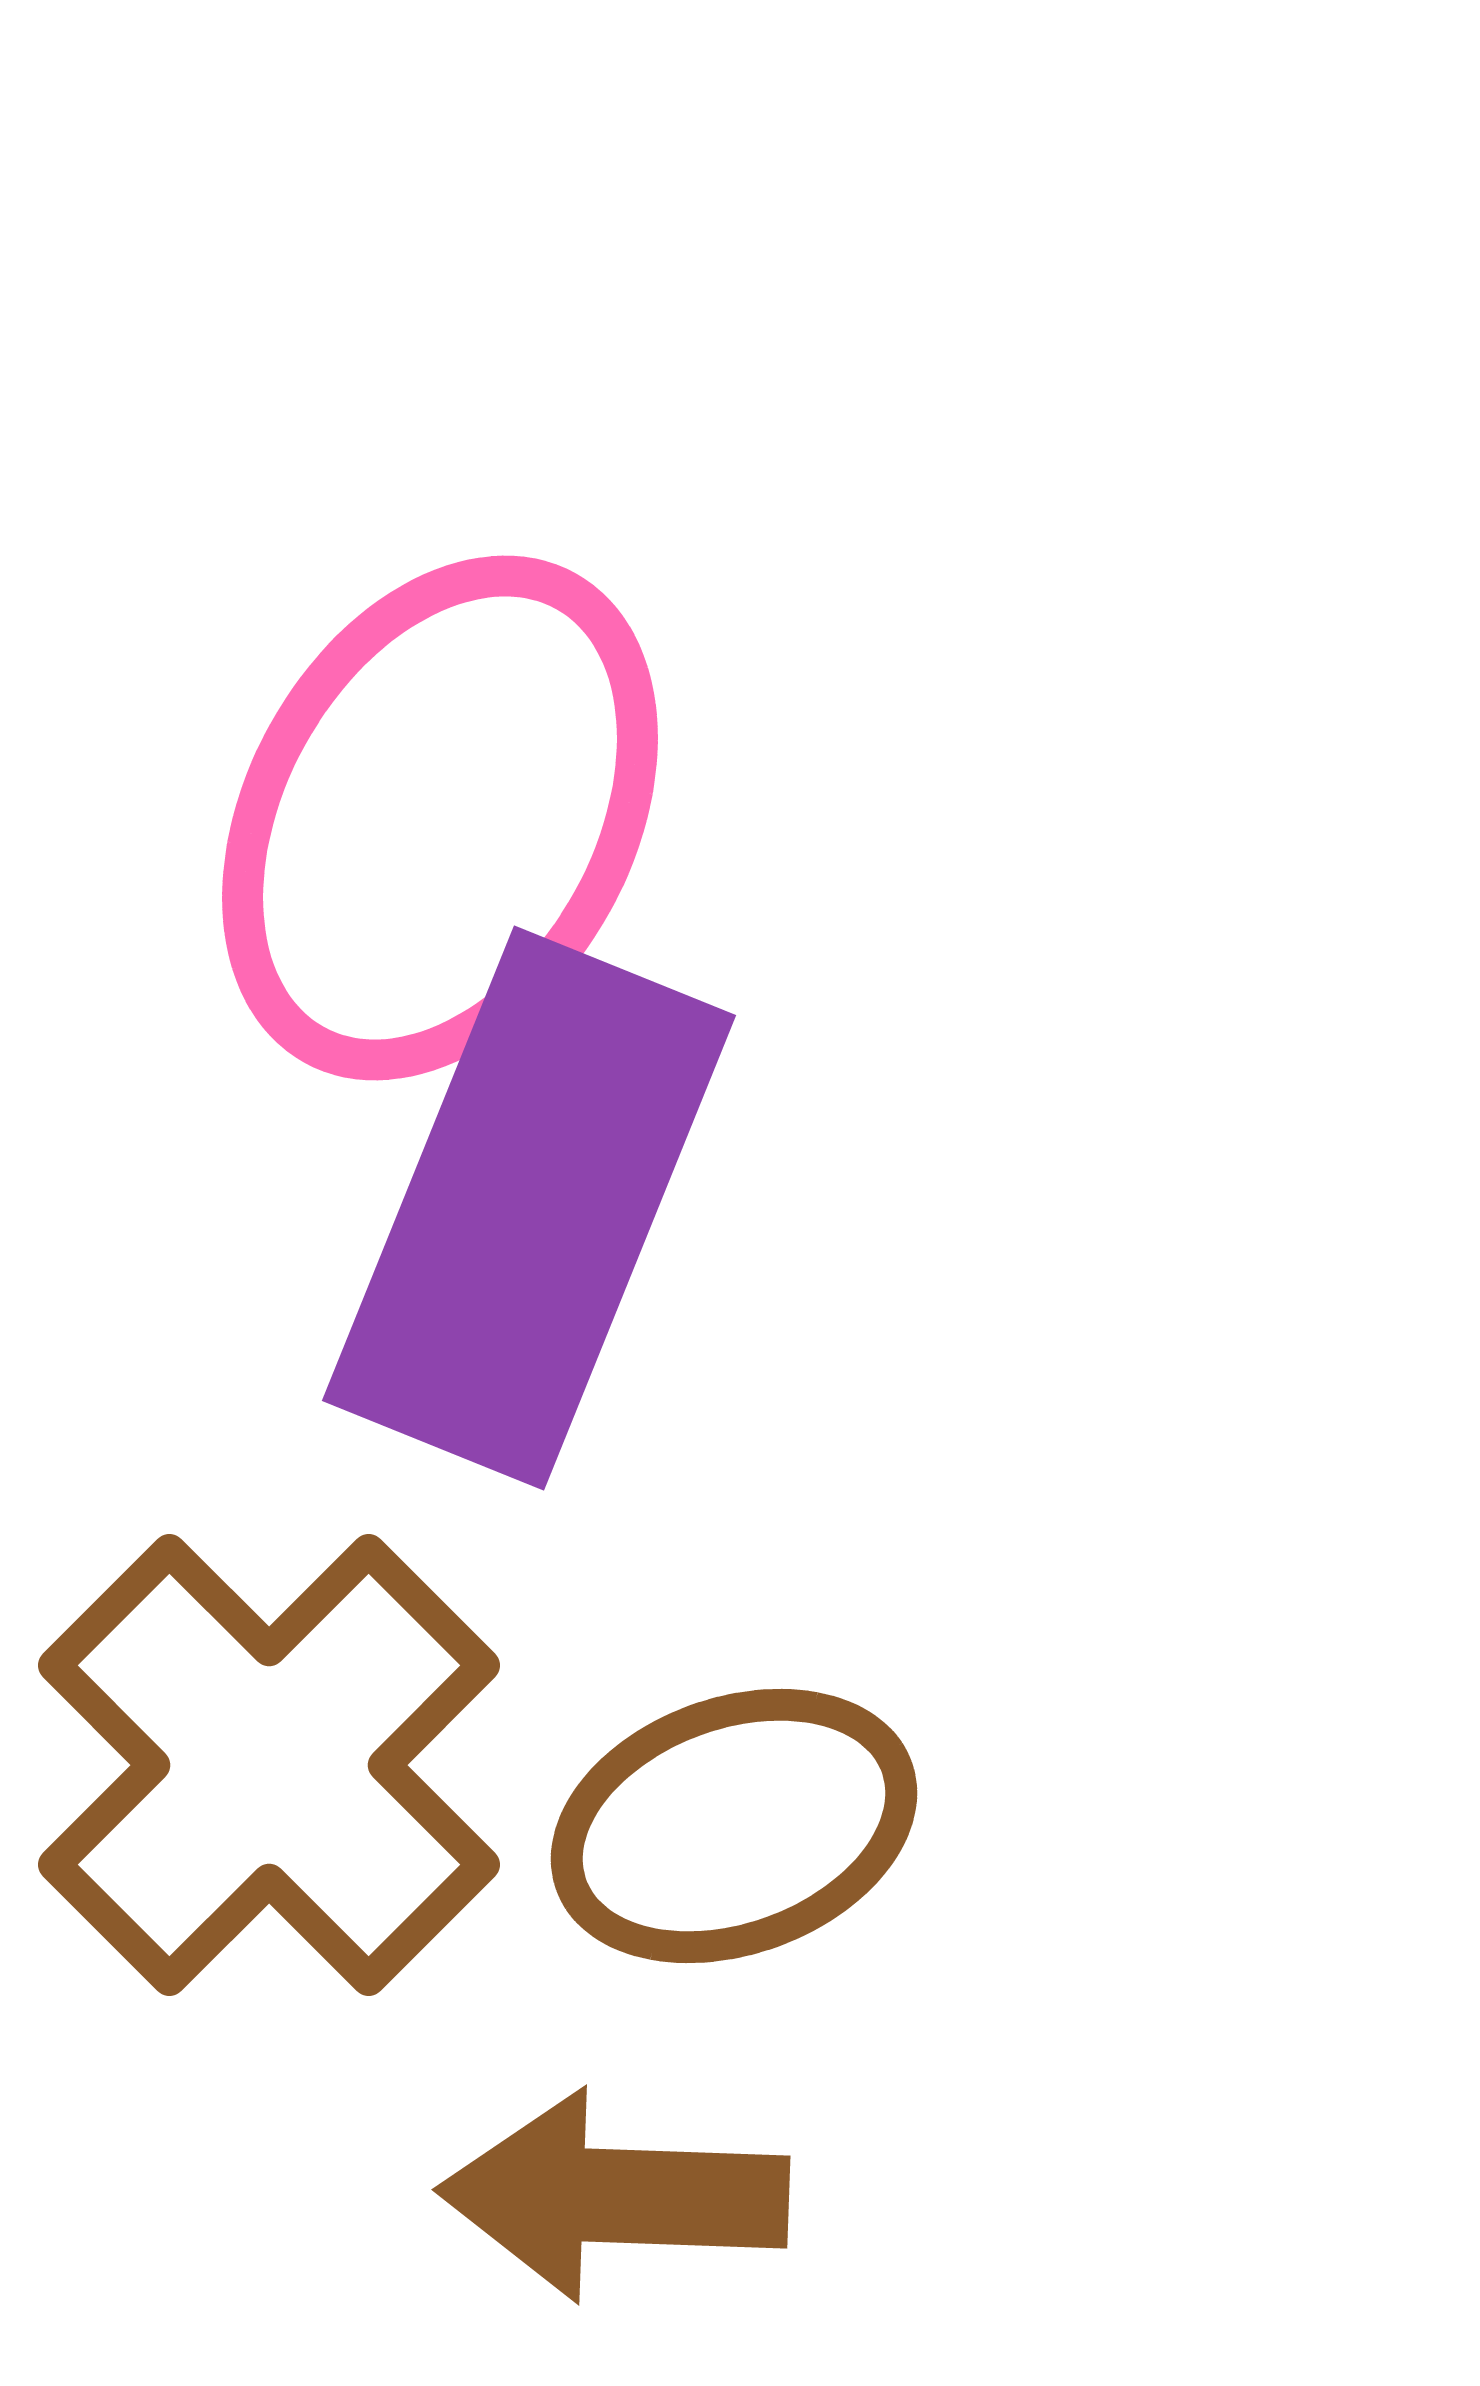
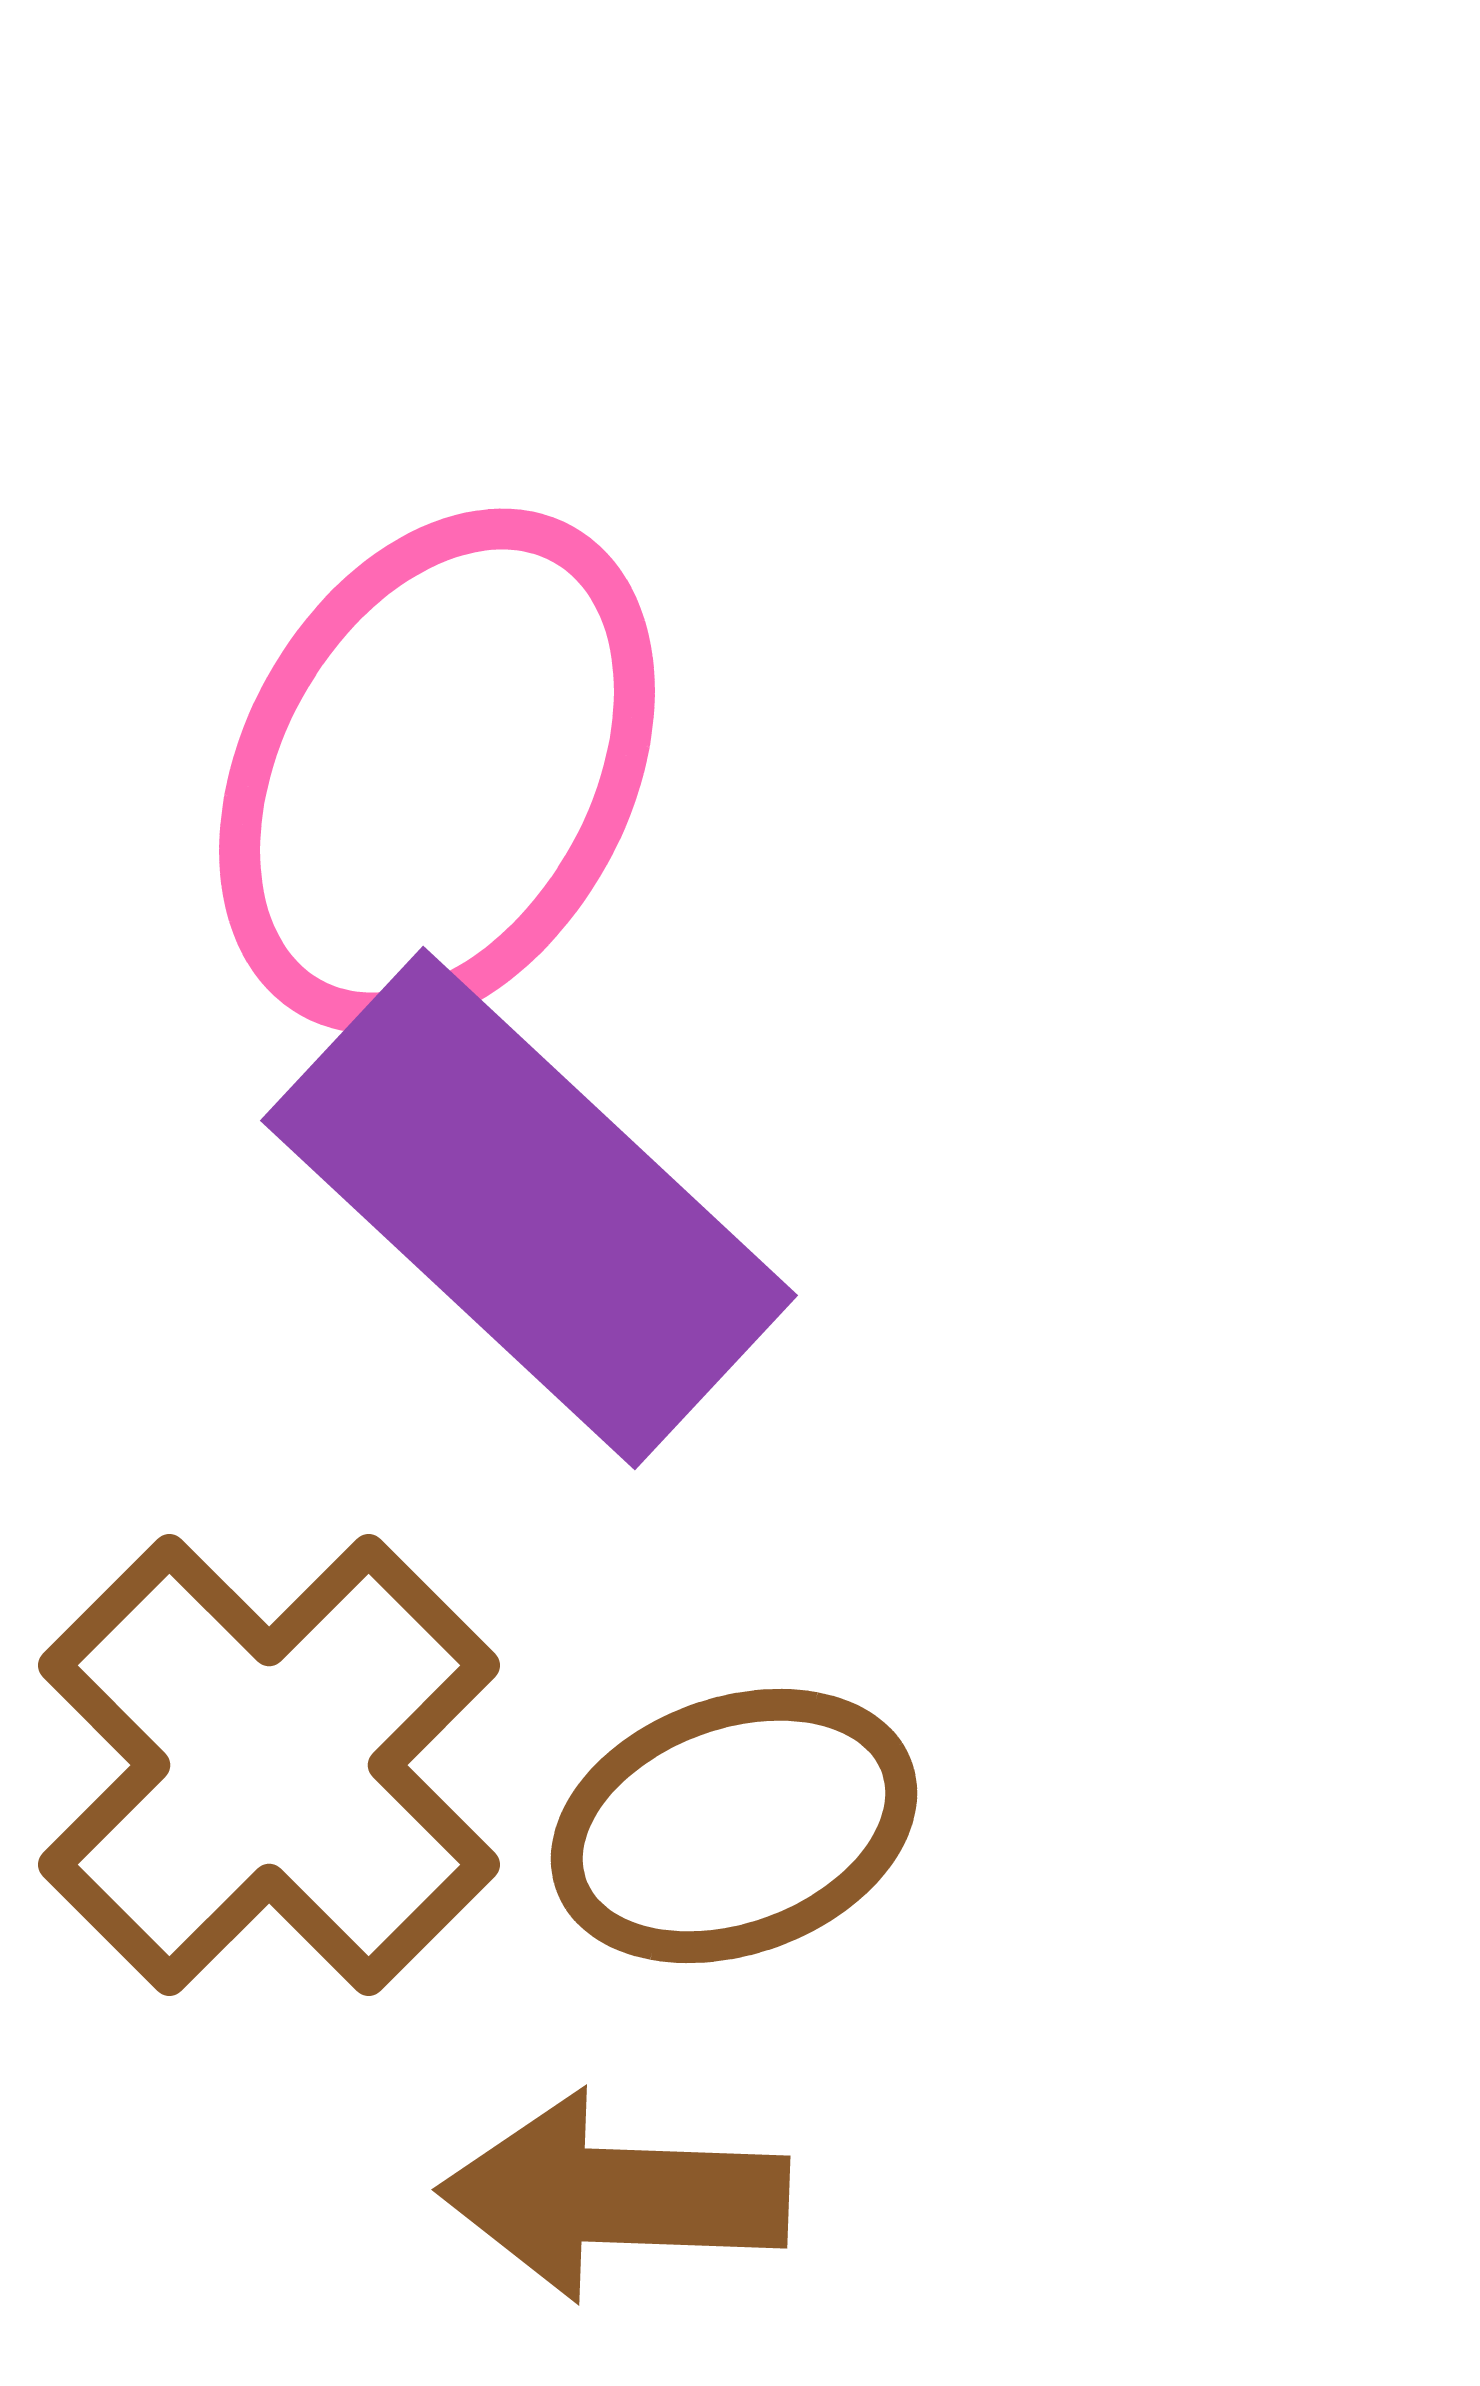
pink ellipse: moved 3 px left, 47 px up
purple rectangle: rotated 69 degrees counterclockwise
